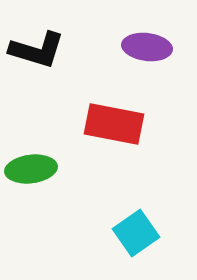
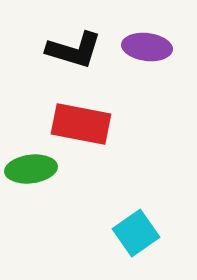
black L-shape: moved 37 px right
red rectangle: moved 33 px left
